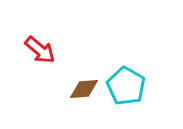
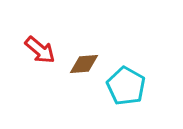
brown diamond: moved 25 px up
